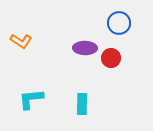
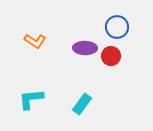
blue circle: moved 2 px left, 4 px down
orange L-shape: moved 14 px right
red circle: moved 2 px up
cyan rectangle: rotated 35 degrees clockwise
